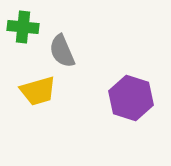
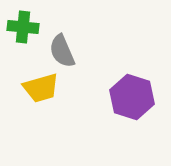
yellow trapezoid: moved 3 px right, 3 px up
purple hexagon: moved 1 px right, 1 px up
